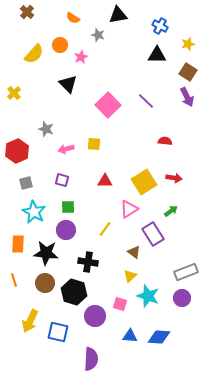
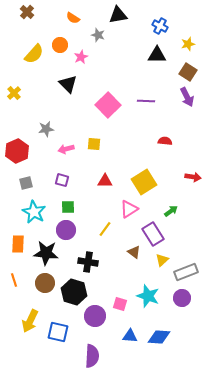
purple line at (146, 101): rotated 42 degrees counterclockwise
gray star at (46, 129): rotated 28 degrees counterclockwise
red arrow at (174, 178): moved 19 px right, 1 px up
yellow triangle at (130, 276): moved 32 px right, 16 px up
purple semicircle at (91, 359): moved 1 px right, 3 px up
